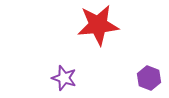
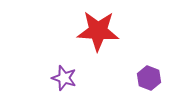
red star: moved 6 px down; rotated 9 degrees clockwise
